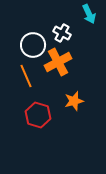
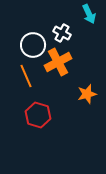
orange star: moved 13 px right, 7 px up
